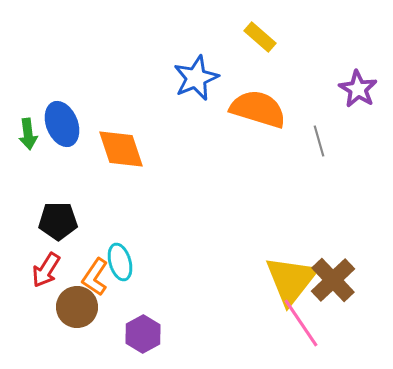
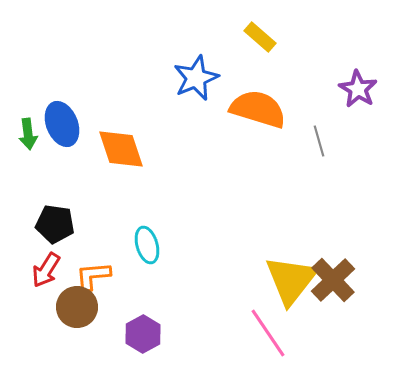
black pentagon: moved 3 px left, 3 px down; rotated 9 degrees clockwise
cyan ellipse: moved 27 px right, 17 px up
orange L-shape: moved 2 px left, 1 px up; rotated 51 degrees clockwise
pink line: moved 33 px left, 10 px down
